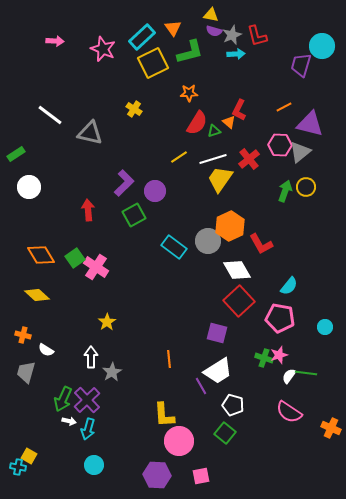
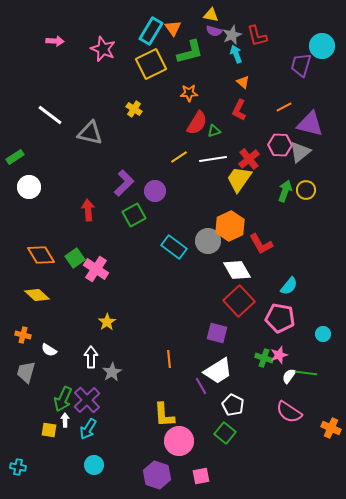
cyan rectangle at (142, 37): moved 9 px right, 6 px up; rotated 16 degrees counterclockwise
cyan arrow at (236, 54): rotated 108 degrees counterclockwise
yellow square at (153, 63): moved 2 px left, 1 px down
orange triangle at (229, 122): moved 14 px right, 40 px up
green rectangle at (16, 154): moved 1 px left, 3 px down
white line at (213, 159): rotated 8 degrees clockwise
yellow trapezoid at (220, 179): moved 19 px right
yellow circle at (306, 187): moved 3 px down
pink cross at (96, 267): moved 2 px down
cyan circle at (325, 327): moved 2 px left, 7 px down
white semicircle at (46, 350): moved 3 px right
white pentagon at (233, 405): rotated 10 degrees clockwise
white arrow at (69, 421): moved 4 px left, 1 px up; rotated 104 degrees counterclockwise
cyan arrow at (88, 429): rotated 15 degrees clockwise
yellow square at (29, 456): moved 20 px right, 26 px up; rotated 21 degrees counterclockwise
purple hexagon at (157, 475): rotated 16 degrees clockwise
